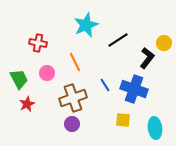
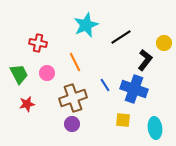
black line: moved 3 px right, 3 px up
black L-shape: moved 2 px left, 2 px down
green trapezoid: moved 5 px up
red star: rotated 14 degrees clockwise
